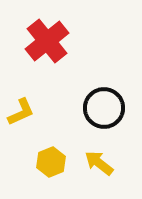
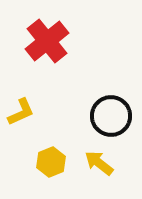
black circle: moved 7 px right, 8 px down
